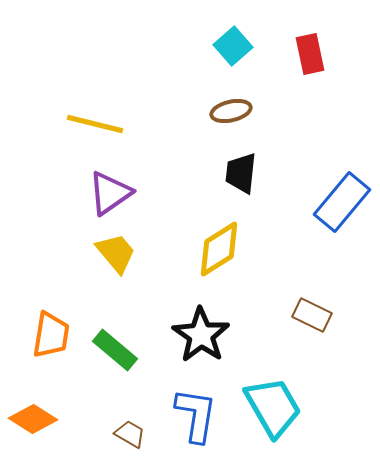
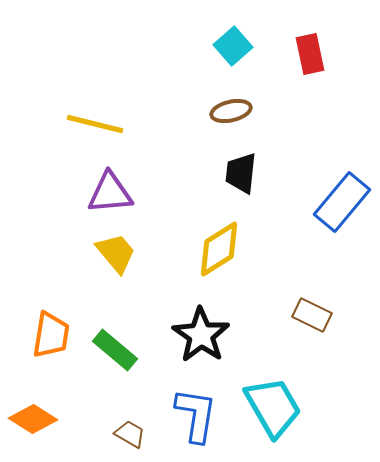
purple triangle: rotated 30 degrees clockwise
